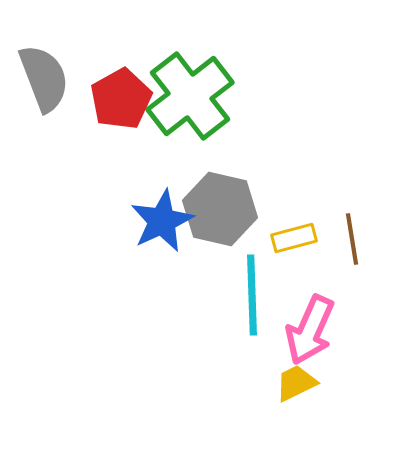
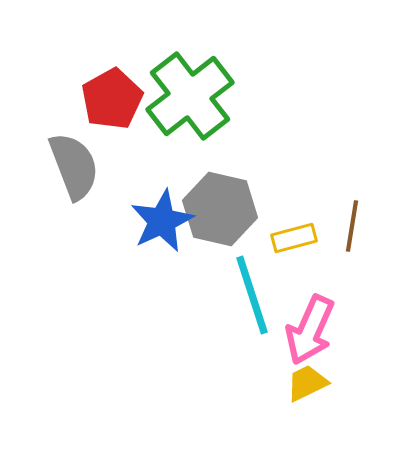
gray semicircle: moved 30 px right, 88 px down
red pentagon: moved 9 px left
brown line: moved 13 px up; rotated 18 degrees clockwise
cyan line: rotated 16 degrees counterclockwise
yellow trapezoid: moved 11 px right
